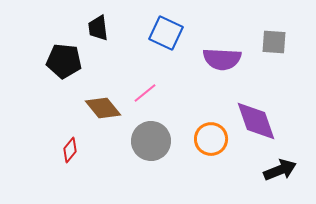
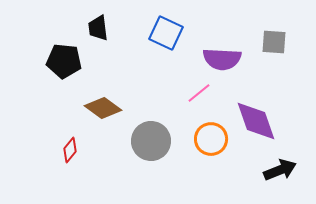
pink line: moved 54 px right
brown diamond: rotated 15 degrees counterclockwise
